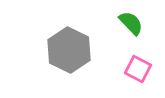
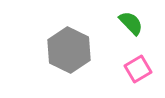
pink square: rotated 32 degrees clockwise
